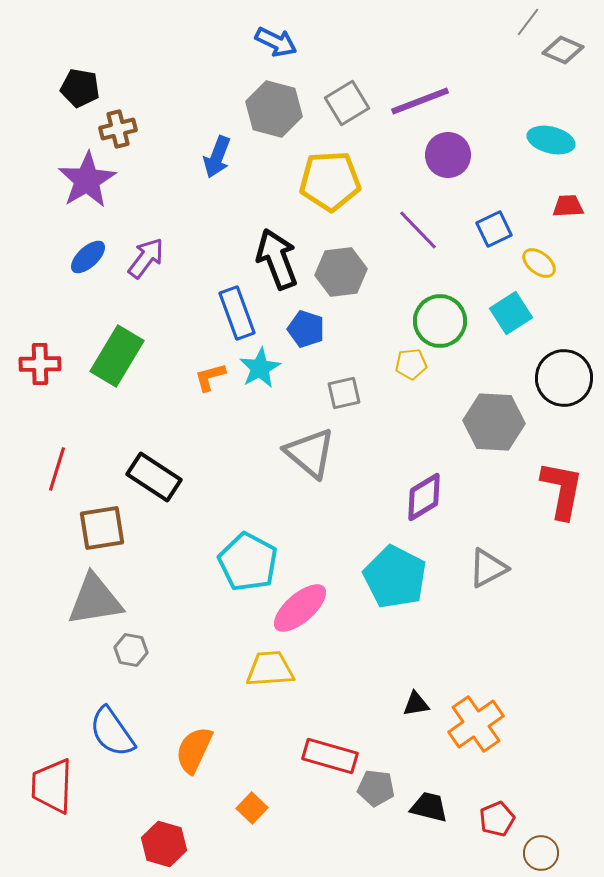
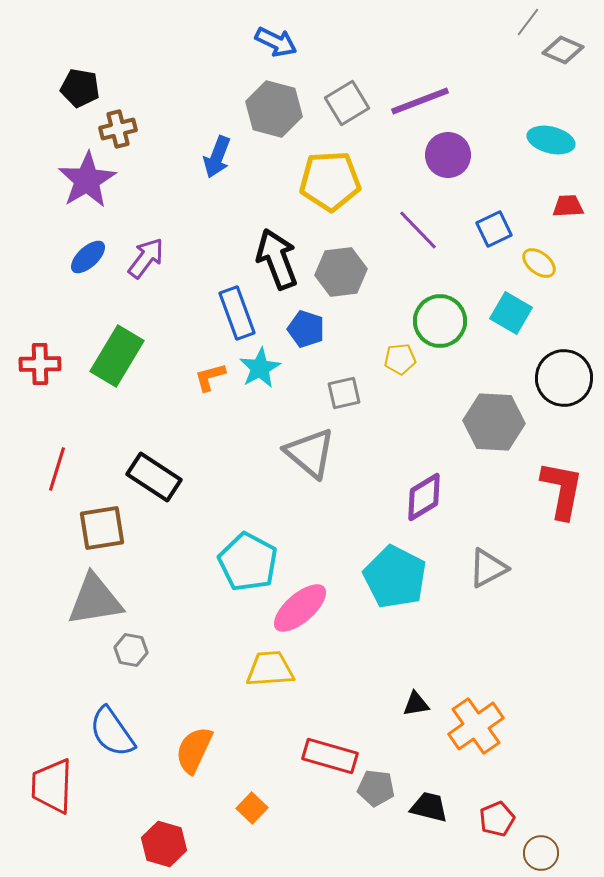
cyan square at (511, 313): rotated 27 degrees counterclockwise
yellow pentagon at (411, 364): moved 11 px left, 5 px up
orange cross at (476, 724): moved 2 px down
